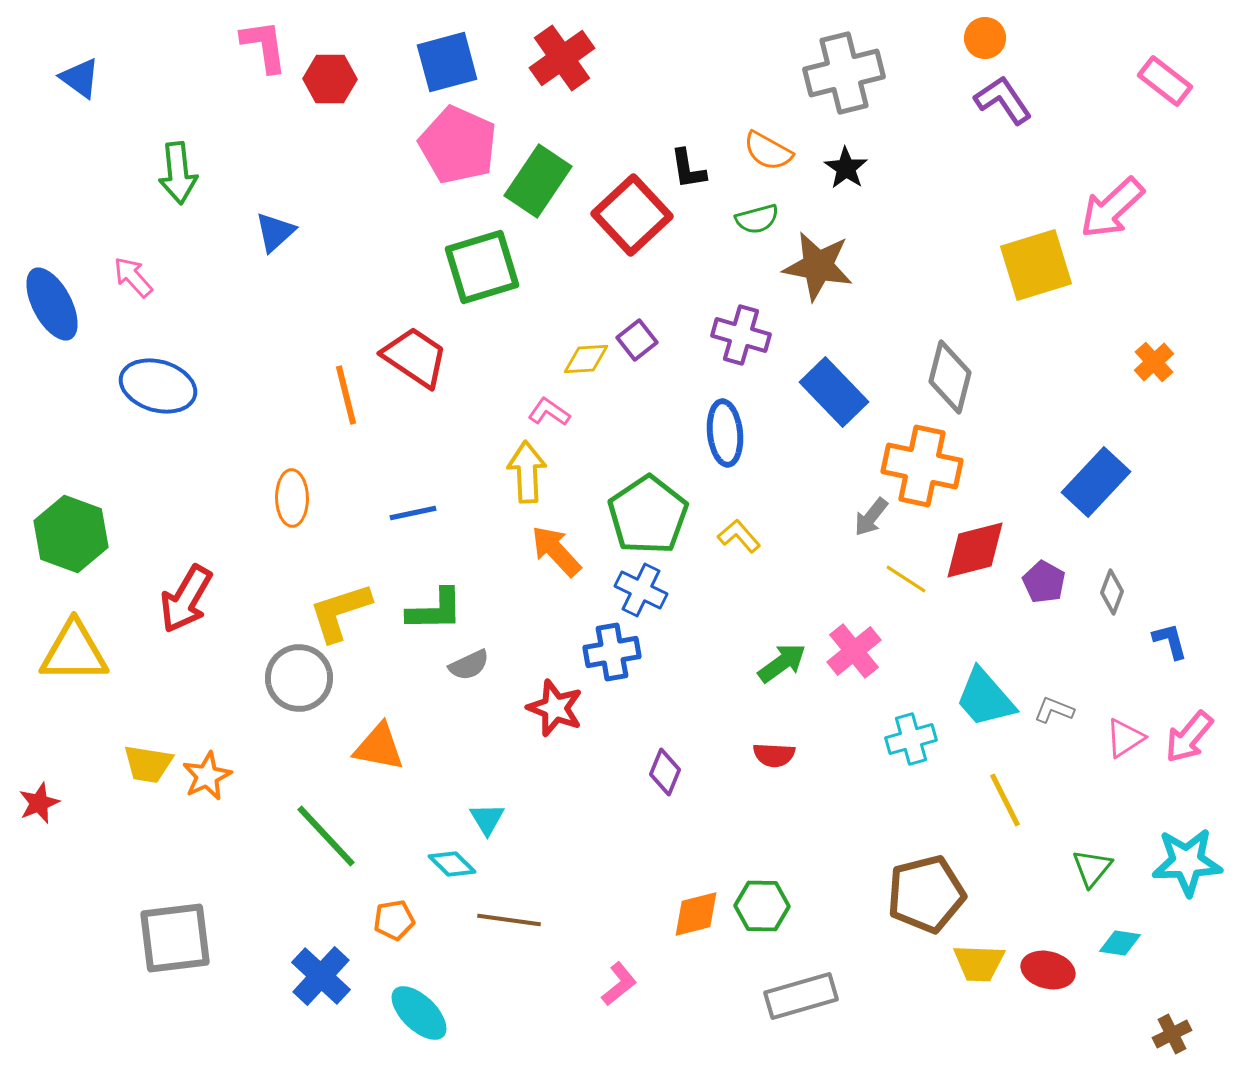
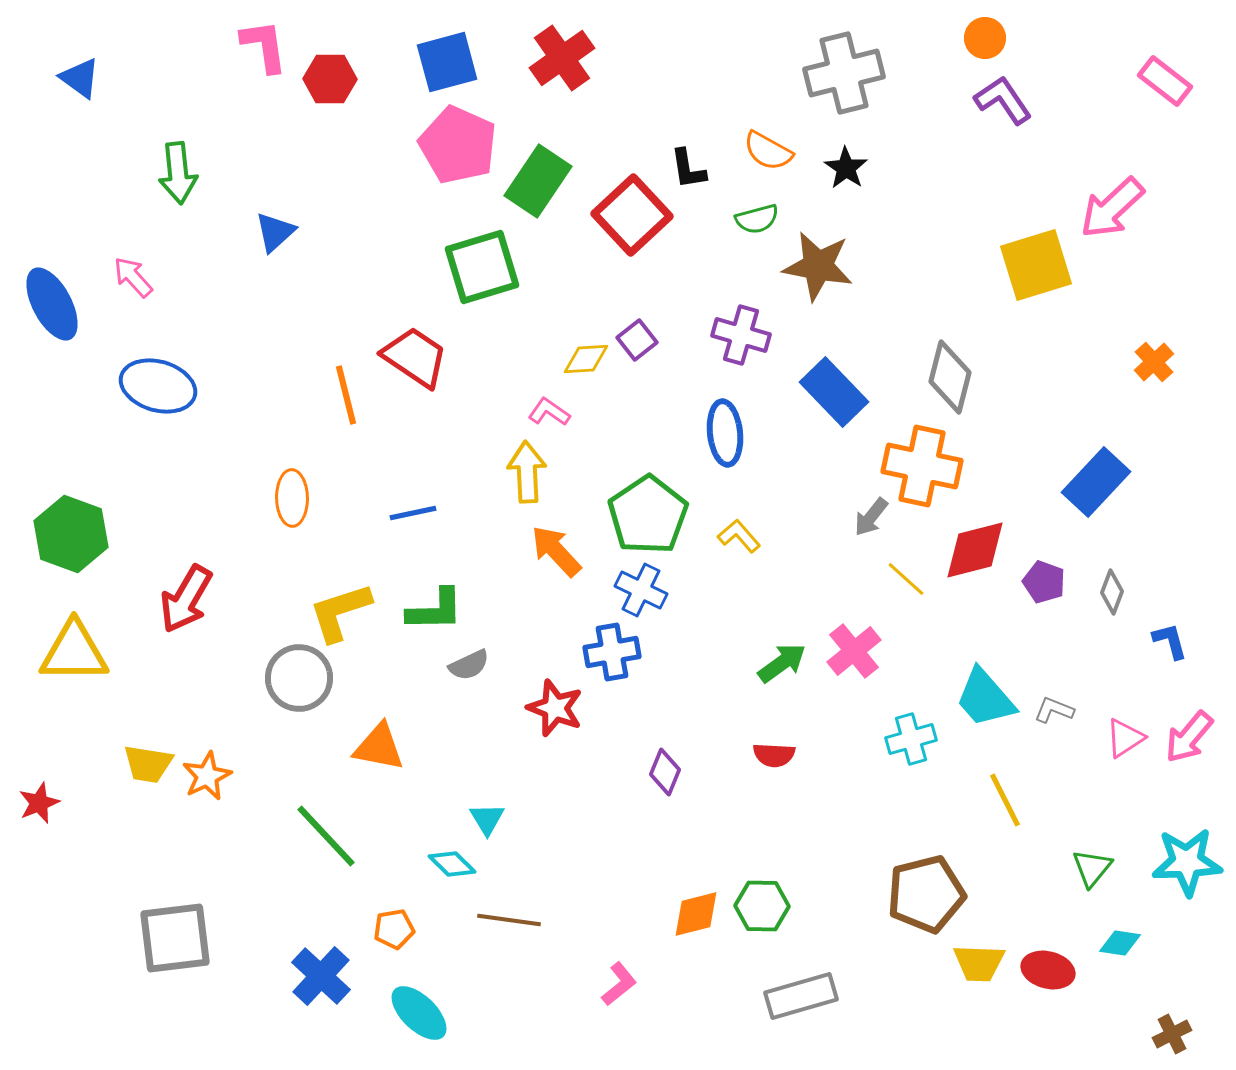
yellow line at (906, 579): rotated 9 degrees clockwise
purple pentagon at (1044, 582): rotated 9 degrees counterclockwise
orange pentagon at (394, 920): moved 9 px down
